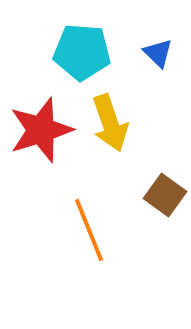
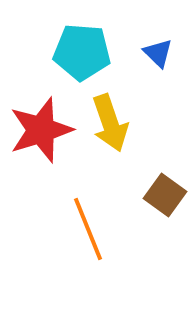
orange line: moved 1 px left, 1 px up
